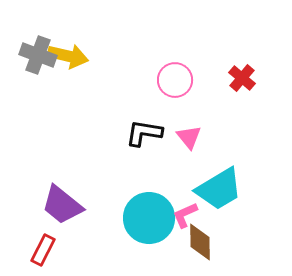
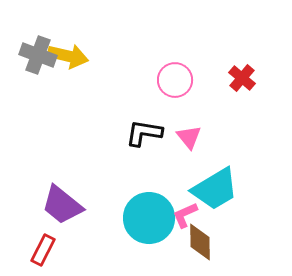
cyan trapezoid: moved 4 px left
